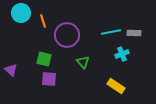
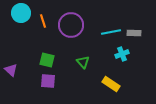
purple circle: moved 4 px right, 10 px up
green square: moved 3 px right, 1 px down
purple square: moved 1 px left, 2 px down
yellow rectangle: moved 5 px left, 2 px up
